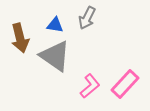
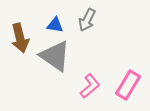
gray arrow: moved 2 px down
pink rectangle: moved 3 px right, 1 px down; rotated 12 degrees counterclockwise
